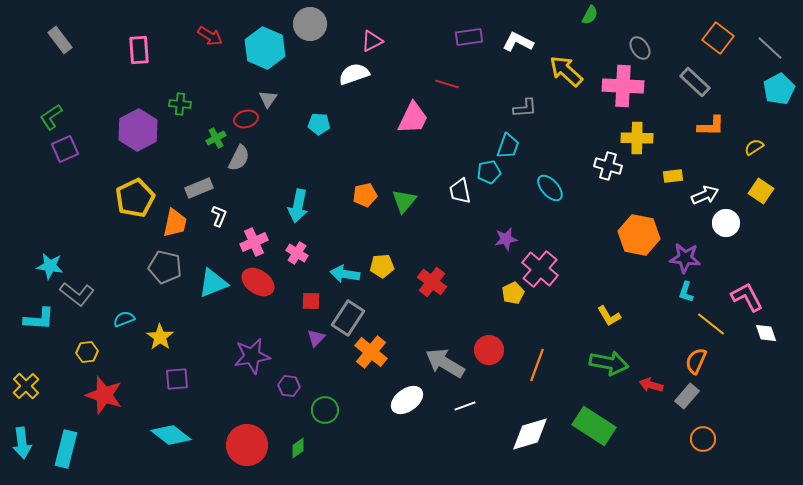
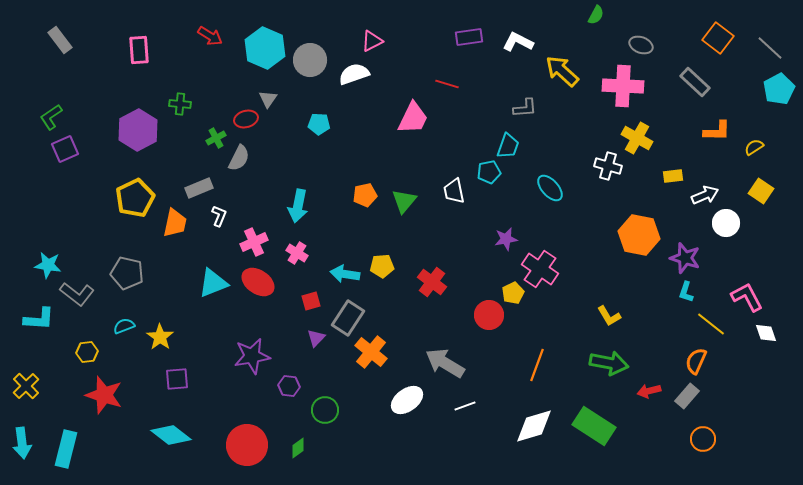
green semicircle at (590, 15): moved 6 px right
gray circle at (310, 24): moved 36 px down
gray ellipse at (640, 48): moved 1 px right, 3 px up; rotated 35 degrees counterclockwise
yellow arrow at (566, 71): moved 4 px left
orange L-shape at (711, 126): moved 6 px right, 5 px down
yellow cross at (637, 138): rotated 28 degrees clockwise
white trapezoid at (460, 191): moved 6 px left
purple star at (685, 258): rotated 12 degrees clockwise
cyan star at (50, 266): moved 2 px left, 1 px up
gray pentagon at (165, 267): moved 38 px left, 6 px down
pink cross at (540, 269): rotated 6 degrees counterclockwise
red square at (311, 301): rotated 18 degrees counterclockwise
cyan semicircle at (124, 319): moved 7 px down
red circle at (489, 350): moved 35 px up
red arrow at (651, 385): moved 2 px left, 6 px down; rotated 30 degrees counterclockwise
white diamond at (530, 434): moved 4 px right, 8 px up
